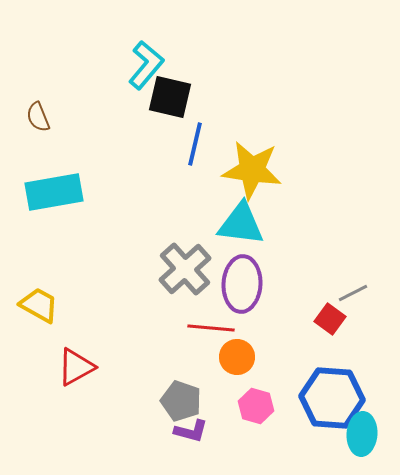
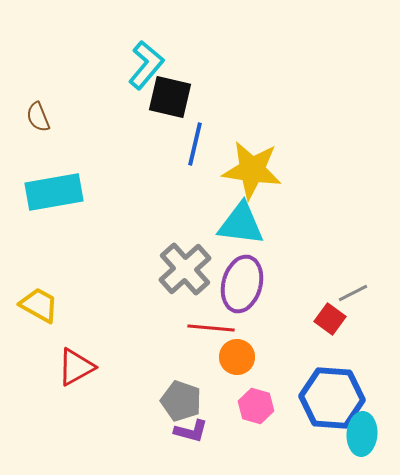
purple ellipse: rotated 12 degrees clockwise
